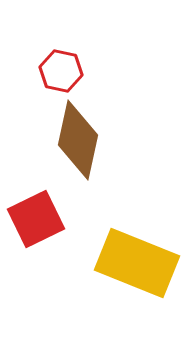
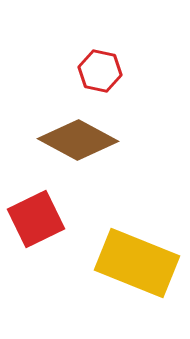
red hexagon: moved 39 px right
brown diamond: rotated 74 degrees counterclockwise
